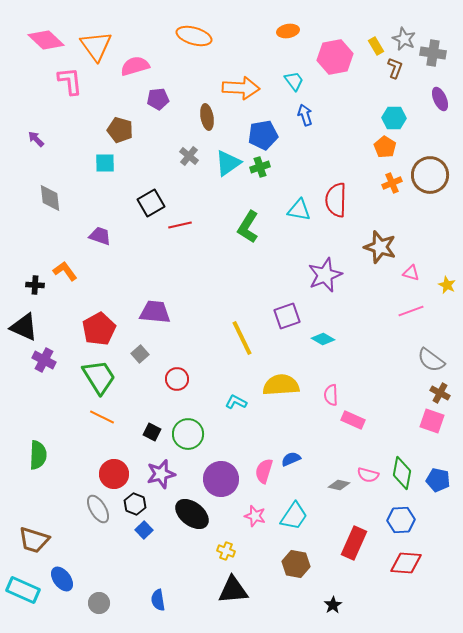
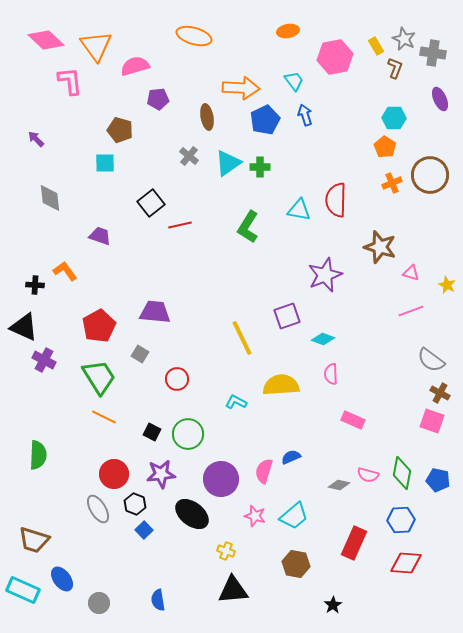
blue pentagon at (263, 135): moved 2 px right, 15 px up; rotated 16 degrees counterclockwise
green cross at (260, 167): rotated 18 degrees clockwise
black square at (151, 203): rotated 8 degrees counterclockwise
red pentagon at (99, 329): moved 3 px up
cyan diamond at (323, 339): rotated 10 degrees counterclockwise
gray square at (140, 354): rotated 18 degrees counterclockwise
pink semicircle at (331, 395): moved 21 px up
orange line at (102, 417): moved 2 px right
blue semicircle at (291, 459): moved 2 px up
purple star at (161, 474): rotated 8 degrees clockwise
cyan trapezoid at (294, 516): rotated 16 degrees clockwise
